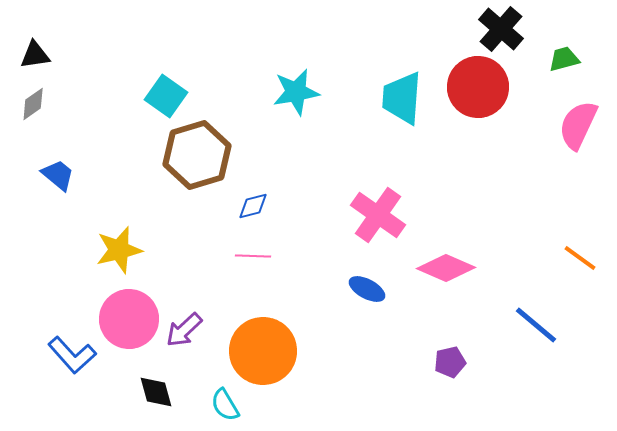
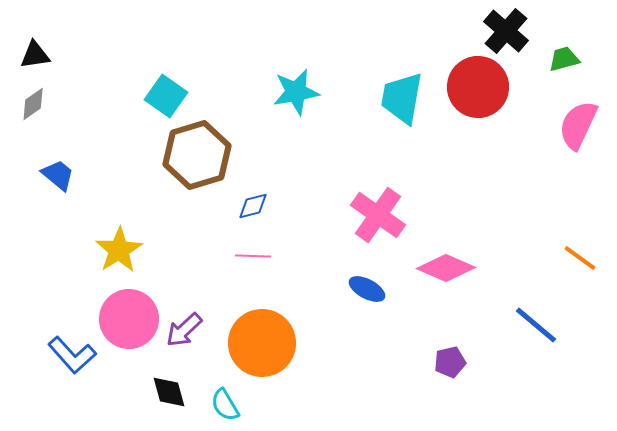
black cross: moved 5 px right, 2 px down
cyan trapezoid: rotated 6 degrees clockwise
yellow star: rotated 18 degrees counterclockwise
orange circle: moved 1 px left, 8 px up
black diamond: moved 13 px right
